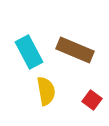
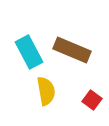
brown rectangle: moved 3 px left
